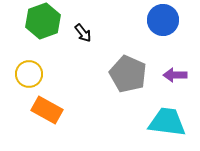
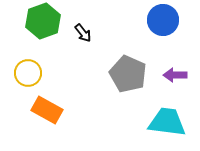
yellow circle: moved 1 px left, 1 px up
